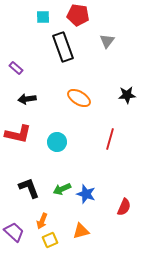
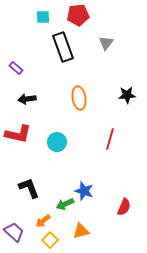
red pentagon: rotated 15 degrees counterclockwise
gray triangle: moved 1 px left, 2 px down
orange ellipse: rotated 50 degrees clockwise
green arrow: moved 3 px right, 15 px down
blue star: moved 2 px left, 3 px up
orange arrow: moved 1 px right; rotated 28 degrees clockwise
yellow square: rotated 21 degrees counterclockwise
